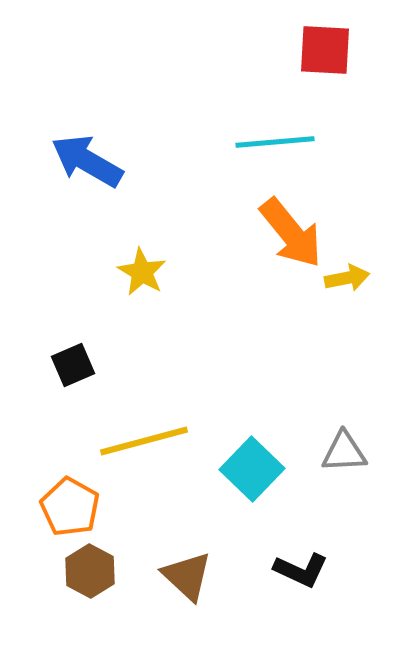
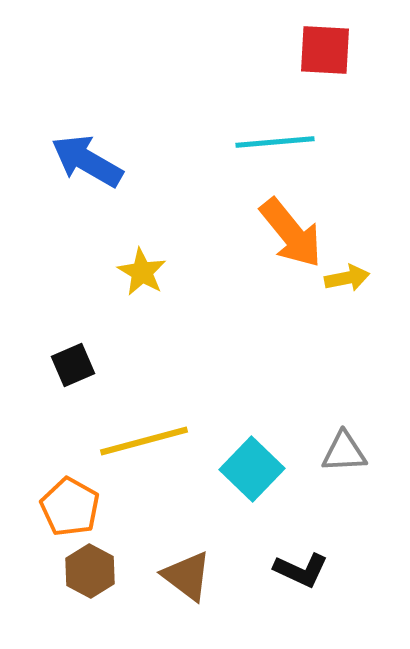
brown triangle: rotated 6 degrees counterclockwise
